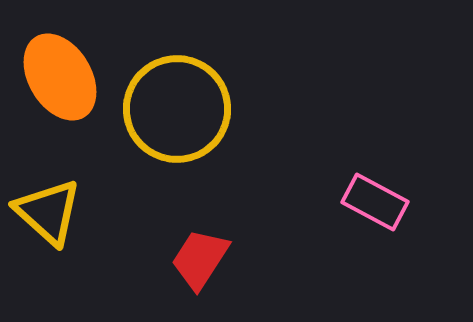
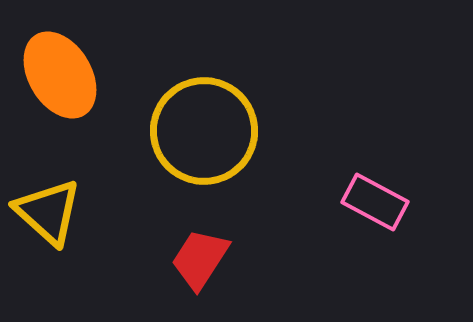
orange ellipse: moved 2 px up
yellow circle: moved 27 px right, 22 px down
